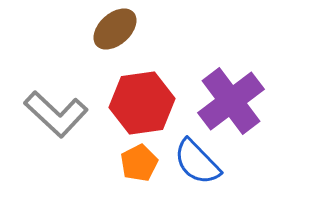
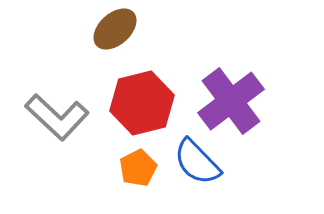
red hexagon: rotated 6 degrees counterclockwise
gray L-shape: moved 1 px right, 3 px down
orange pentagon: moved 1 px left, 5 px down
